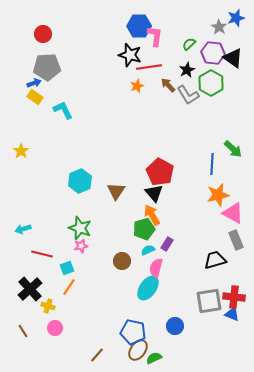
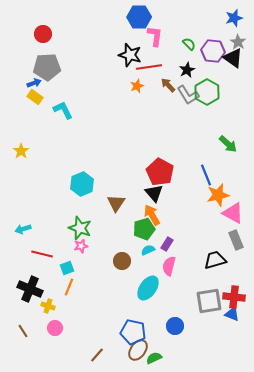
blue star at (236, 18): moved 2 px left
blue hexagon at (139, 26): moved 9 px up
gray star at (219, 27): moved 19 px right, 15 px down
green semicircle at (189, 44): rotated 88 degrees clockwise
purple hexagon at (213, 53): moved 2 px up
green hexagon at (211, 83): moved 4 px left, 9 px down
green arrow at (233, 149): moved 5 px left, 5 px up
blue line at (212, 164): moved 6 px left, 11 px down; rotated 25 degrees counterclockwise
cyan hexagon at (80, 181): moved 2 px right, 3 px down
brown triangle at (116, 191): moved 12 px down
pink semicircle at (156, 268): moved 13 px right, 2 px up
orange line at (69, 287): rotated 12 degrees counterclockwise
black cross at (30, 289): rotated 25 degrees counterclockwise
